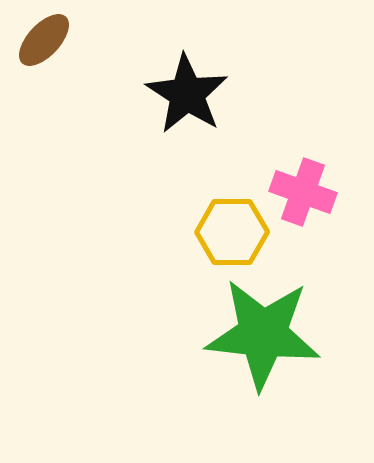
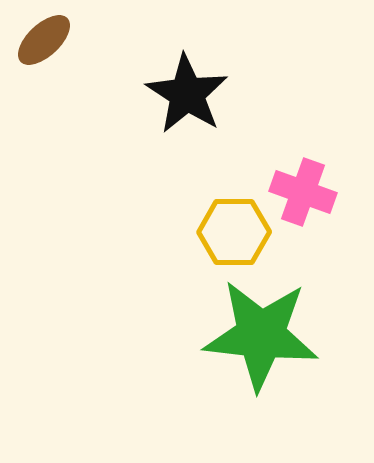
brown ellipse: rotated 4 degrees clockwise
yellow hexagon: moved 2 px right
green star: moved 2 px left, 1 px down
